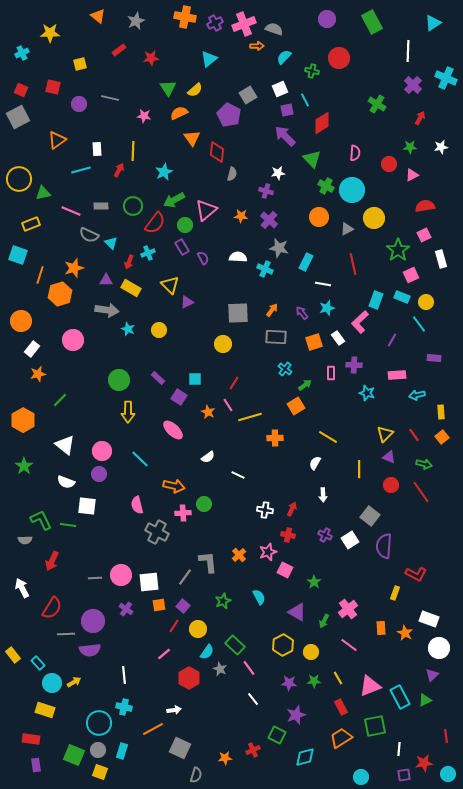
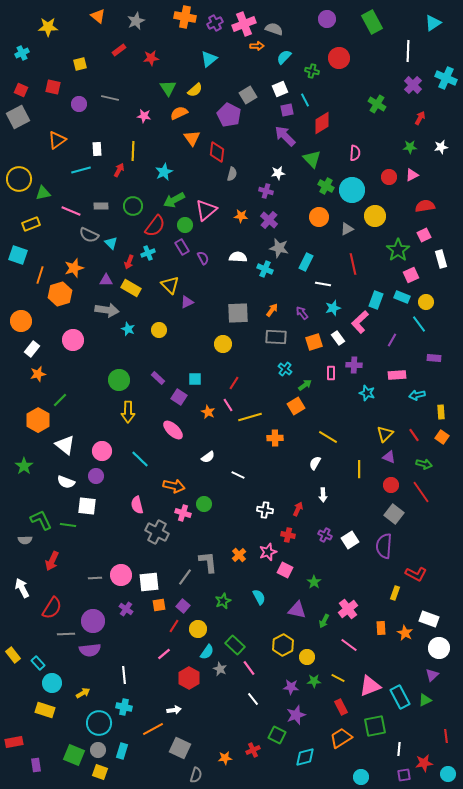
yellow star at (50, 33): moved 2 px left, 6 px up
red circle at (389, 164): moved 13 px down
yellow circle at (374, 218): moved 1 px right, 2 px up
red semicircle at (155, 223): moved 3 px down
cyan star at (327, 308): moved 6 px right
orange hexagon at (23, 420): moved 15 px right
orange square at (442, 437): rotated 16 degrees counterclockwise
purple circle at (99, 474): moved 3 px left, 2 px down
red arrow at (292, 509): moved 6 px right
pink cross at (183, 513): rotated 21 degrees clockwise
gray square at (370, 516): moved 24 px right, 2 px up
purple triangle at (297, 612): moved 2 px up; rotated 18 degrees counterclockwise
yellow circle at (311, 652): moved 4 px left, 5 px down
yellow line at (338, 678): rotated 32 degrees counterclockwise
yellow arrow at (74, 682): moved 9 px right, 11 px down
purple star at (289, 683): moved 2 px right, 4 px down
red rectangle at (31, 739): moved 17 px left, 3 px down; rotated 18 degrees counterclockwise
